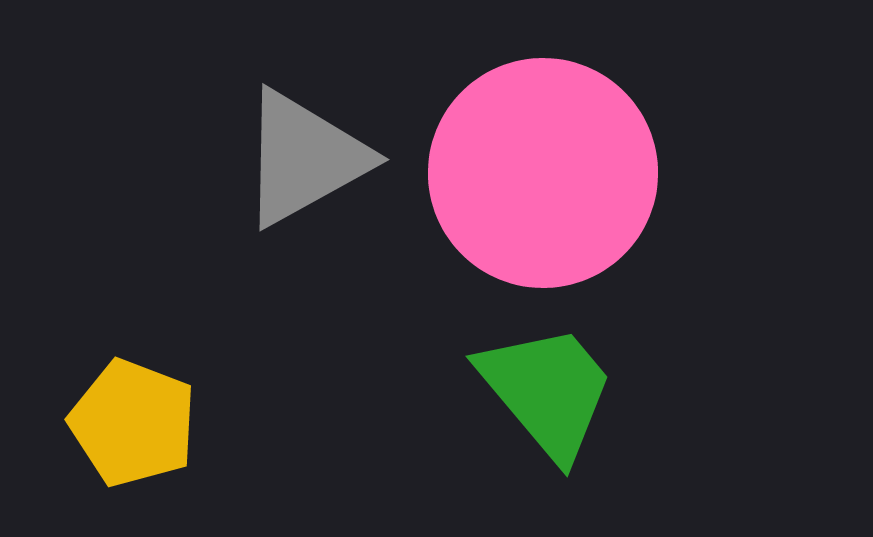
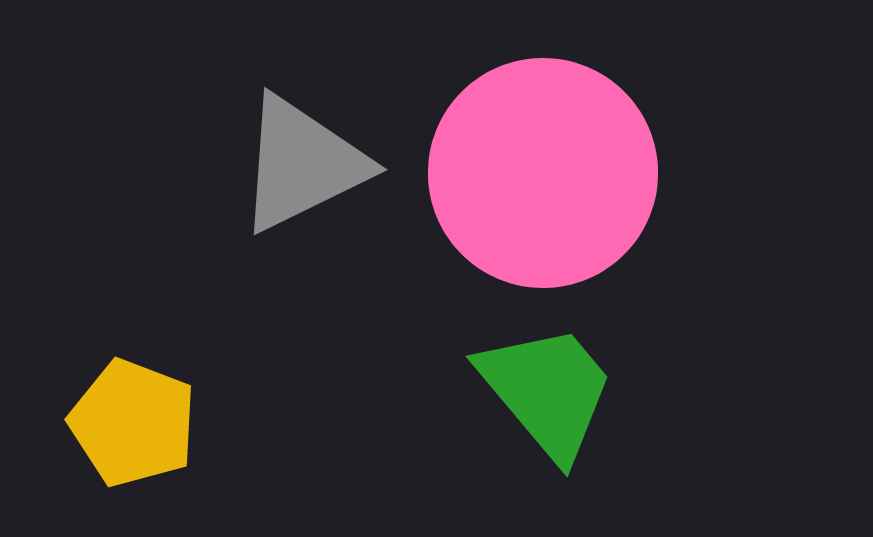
gray triangle: moved 2 px left, 6 px down; rotated 3 degrees clockwise
